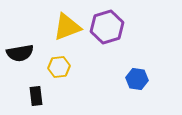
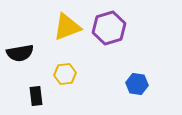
purple hexagon: moved 2 px right, 1 px down
yellow hexagon: moved 6 px right, 7 px down
blue hexagon: moved 5 px down
